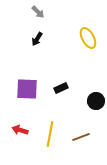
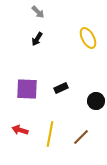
brown line: rotated 24 degrees counterclockwise
